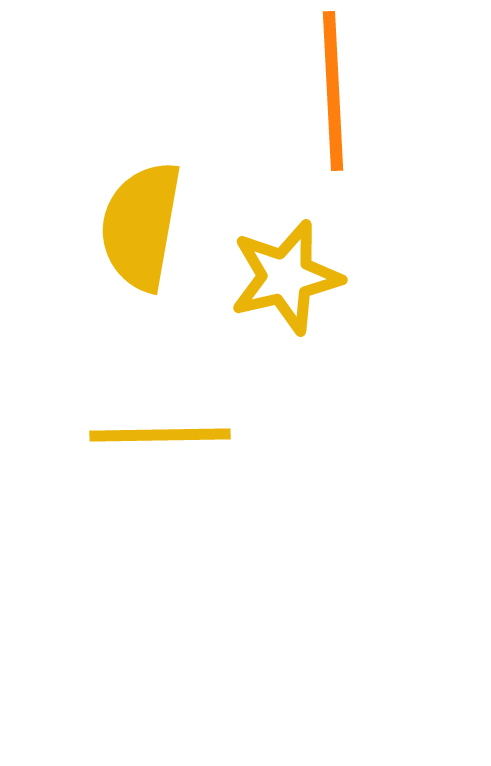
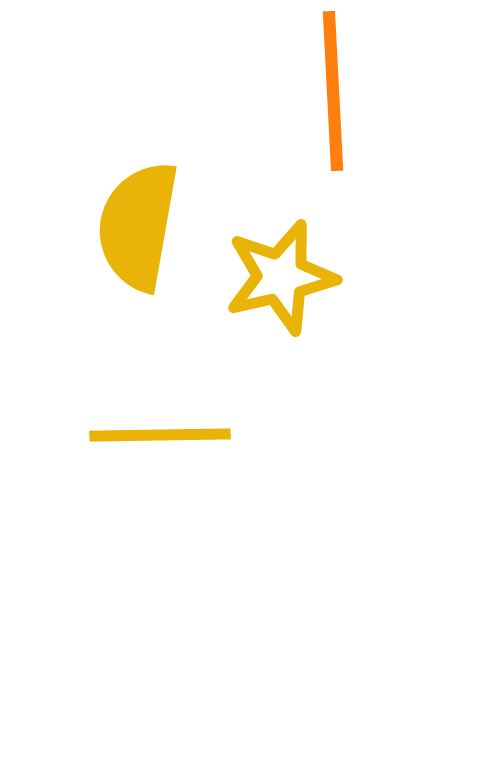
yellow semicircle: moved 3 px left
yellow star: moved 5 px left
